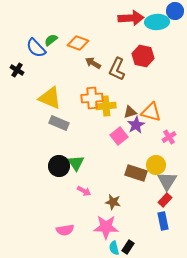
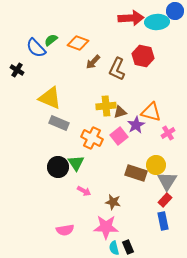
brown arrow: moved 1 px up; rotated 77 degrees counterclockwise
orange cross: moved 40 px down; rotated 30 degrees clockwise
brown triangle: moved 10 px left
pink cross: moved 1 px left, 4 px up
black circle: moved 1 px left, 1 px down
black rectangle: rotated 56 degrees counterclockwise
